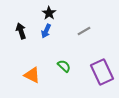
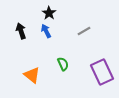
blue arrow: rotated 128 degrees clockwise
green semicircle: moved 1 px left, 2 px up; rotated 24 degrees clockwise
orange triangle: rotated 12 degrees clockwise
